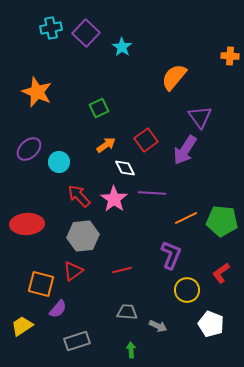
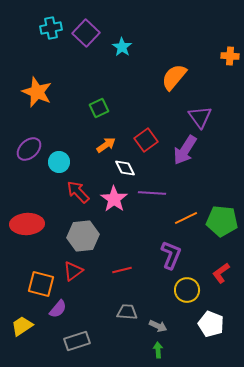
red arrow: moved 1 px left, 4 px up
green arrow: moved 27 px right
